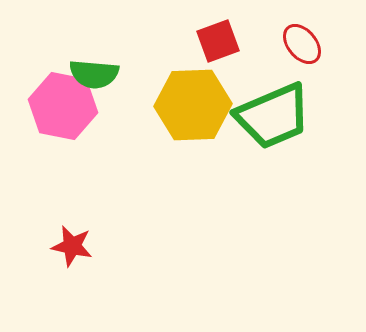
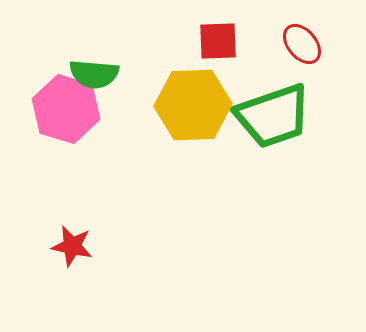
red square: rotated 18 degrees clockwise
pink hexagon: moved 3 px right, 3 px down; rotated 6 degrees clockwise
green trapezoid: rotated 4 degrees clockwise
